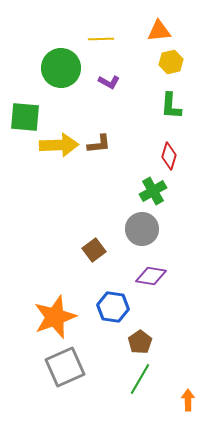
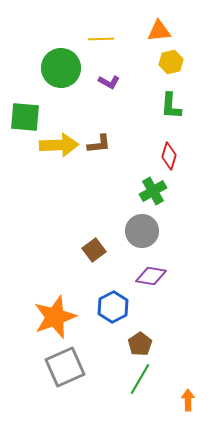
gray circle: moved 2 px down
blue hexagon: rotated 24 degrees clockwise
brown pentagon: moved 2 px down
